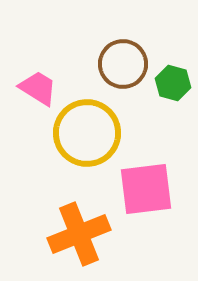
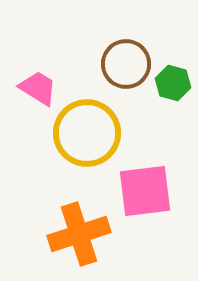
brown circle: moved 3 px right
pink square: moved 1 px left, 2 px down
orange cross: rotated 4 degrees clockwise
